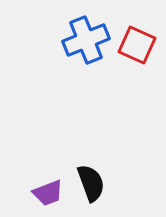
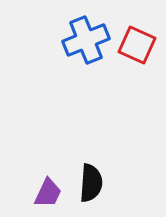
black semicircle: rotated 24 degrees clockwise
purple trapezoid: rotated 44 degrees counterclockwise
